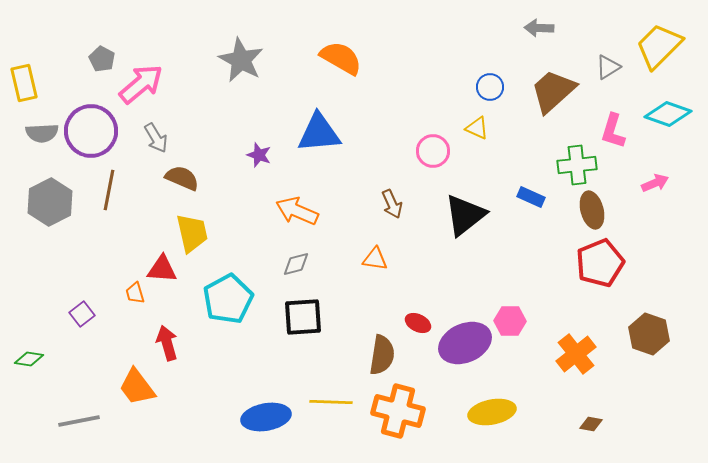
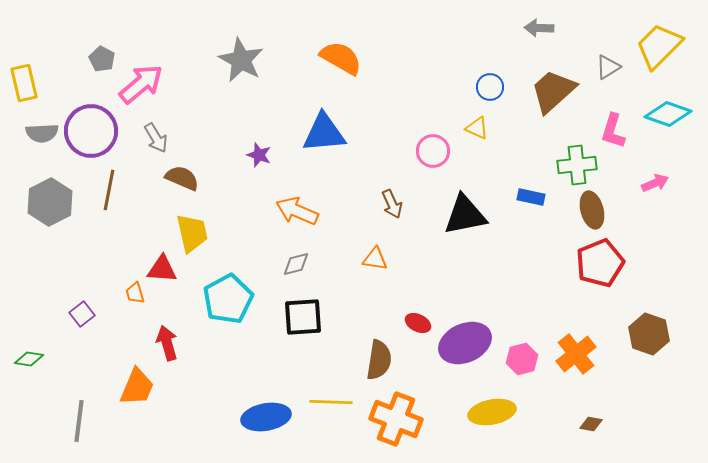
blue triangle at (319, 133): moved 5 px right
blue rectangle at (531, 197): rotated 12 degrees counterclockwise
black triangle at (465, 215): rotated 27 degrees clockwise
pink hexagon at (510, 321): moved 12 px right, 38 px down; rotated 16 degrees counterclockwise
brown semicircle at (382, 355): moved 3 px left, 5 px down
orange trapezoid at (137, 387): rotated 120 degrees counterclockwise
orange cross at (398, 411): moved 2 px left, 8 px down; rotated 6 degrees clockwise
gray line at (79, 421): rotated 72 degrees counterclockwise
